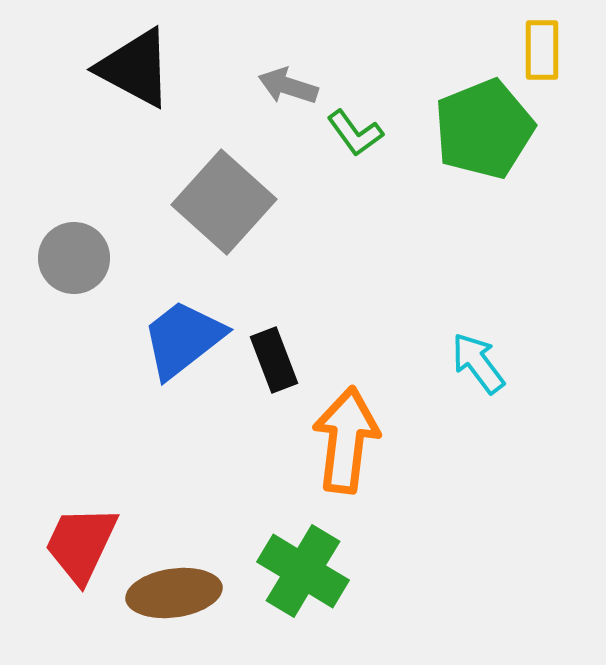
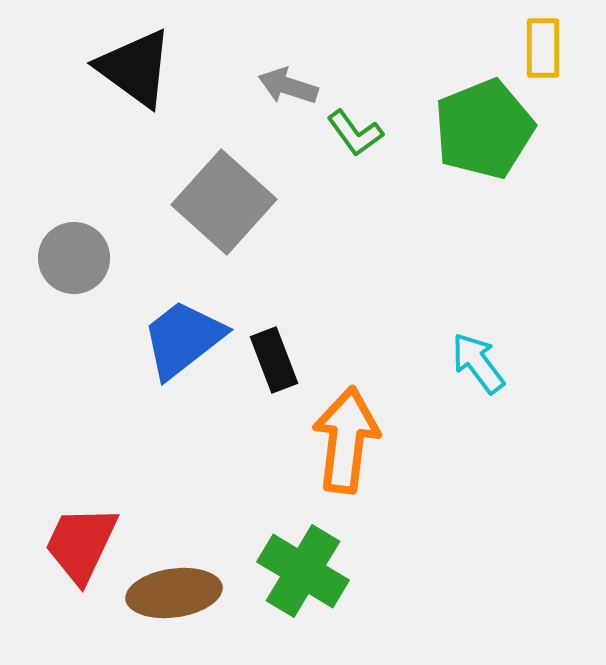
yellow rectangle: moved 1 px right, 2 px up
black triangle: rotated 8 degrees clockwise
